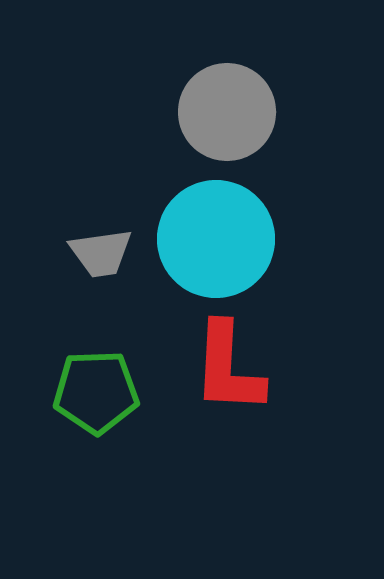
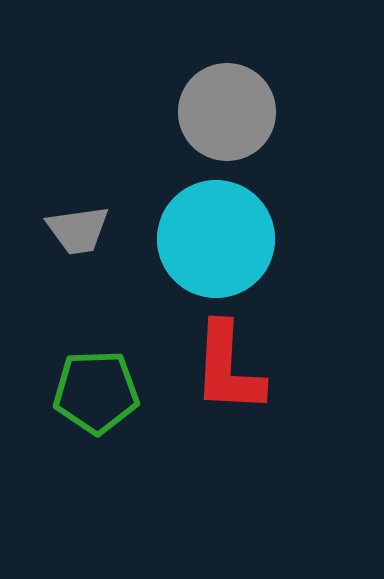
gray trapezoid: moved 23 px left, 23 px up
